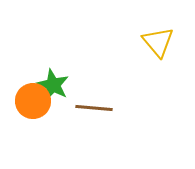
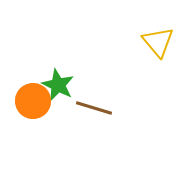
green star: moved 5 px right
brown line: rotated 12 degrees clockwise
